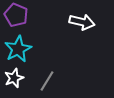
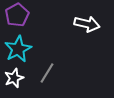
purple pentagon: moved 1 px right; rotated 20 degrees clockwise
white arrow: moved 5 px right, 2 px down
gray line: moved 8 px up
